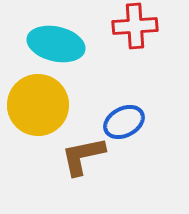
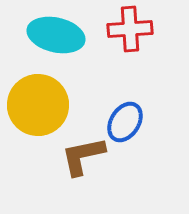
red cross: moved 5 px left, 3 px down
cyan ellipse: moved 9 px up
blue ellipse: moved 1 px right; rotated 30 degrees counterclockwise
